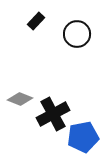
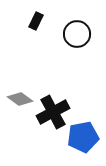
black rectangle: rotated 18 degrees counterclockwise
gray diamond: rotated 15 degrees clockwise
black cross: moved 2 px up
